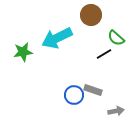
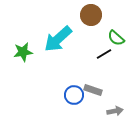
cyan arrow: moved 1 px right, 1 px down; rotated 16 degrees counterclockwise
gray arrow: moved 1 px left
